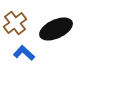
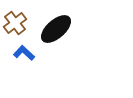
black ellipse: rotated 16 degrees counterclockwise
